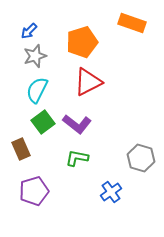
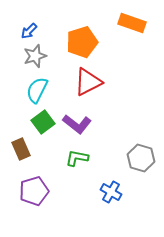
blue cross: rotated 25 degrees counterclockwise
